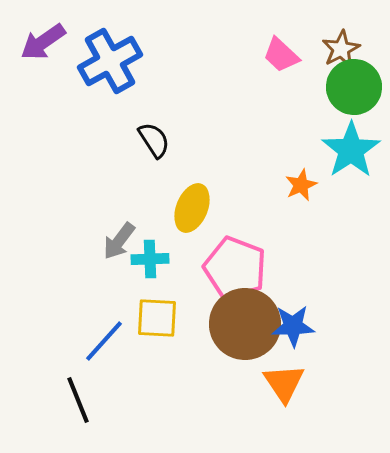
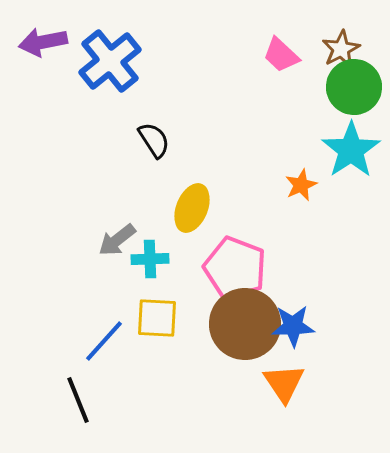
purple arrow: rotated 24 degrees clockwise
blue cross: rotated 10 degrees counterclockwise
gray arrow: moved 2 px left, 1 px up; rotated 15 degrees clockwise
